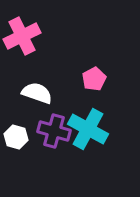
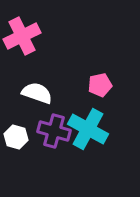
pink pentagon: moved 6 px right, 6 px down; rotated 15 degrees clockwise
